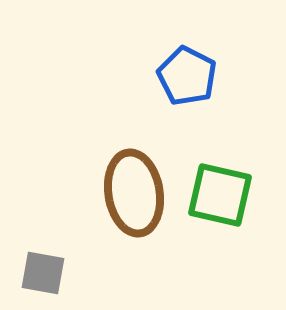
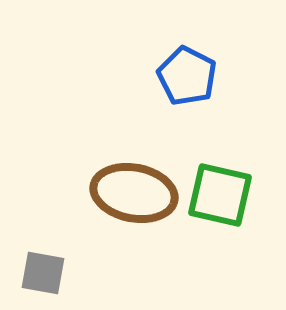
brown ellipse: rotated 70 degrees counterclockwise
